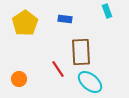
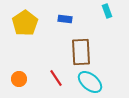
red line: moved 2 px left, 9 px down
